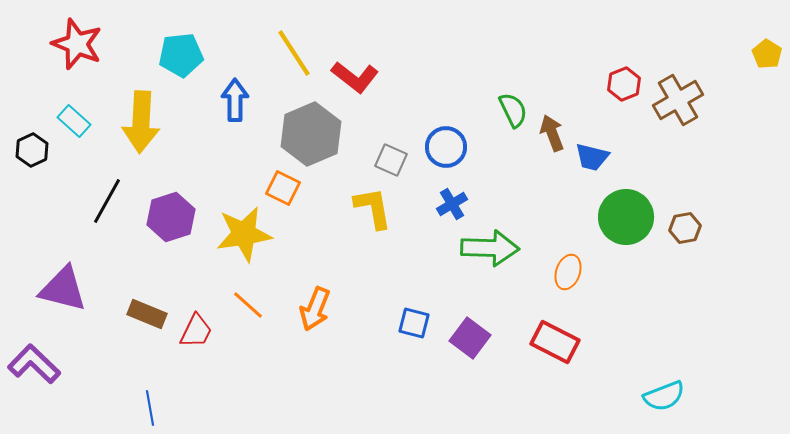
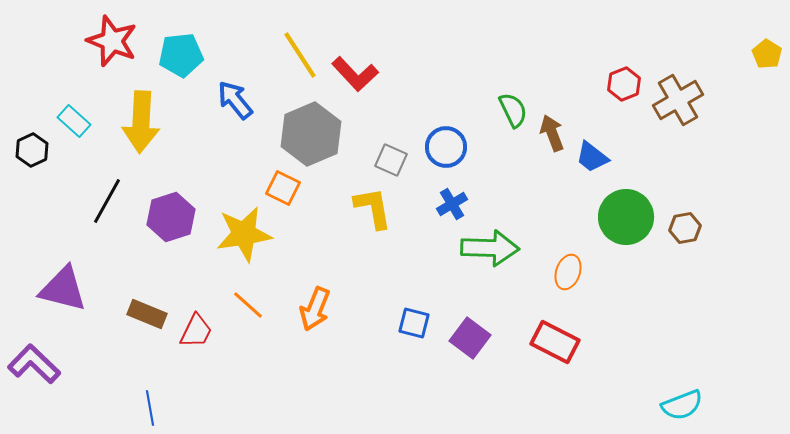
red star: moved 35 px right, 3 px up
yellow line: moved 6 px right, 2 px down
red L-shape: moved 3 px up; rotated 9 degrees clockwise
blue arrow: rotated 39 degrees counterclockwise
blue trapezoid: rotated 24 degrees clockwise
cyan semicircle: moved 18 px right, 9 px down
